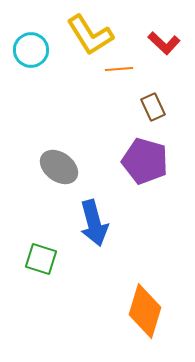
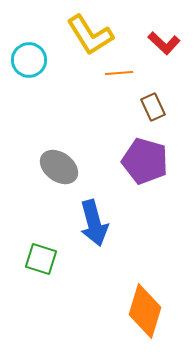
cyan circle: moved 2 px left, 10 px down
orange line: moved 4 px down
